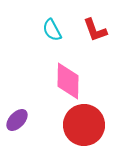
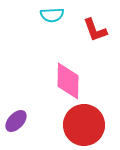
cyan semicircle: moved 15 px up; rotated 65 degrees counterclockwise
purple ellipse: moved 1 px left, 1 px down
